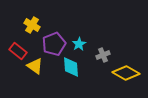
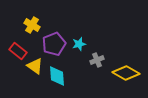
cyan star: rotated 16 degrees clockwise
gray cross: moved 6 px left, 5 px down
cyan diamond: moved 14 px left, 9 px down
